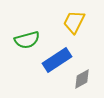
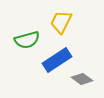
yellow trapezoid: moved 13 px left
gray diamond: rotated 65 degrees clockwise
